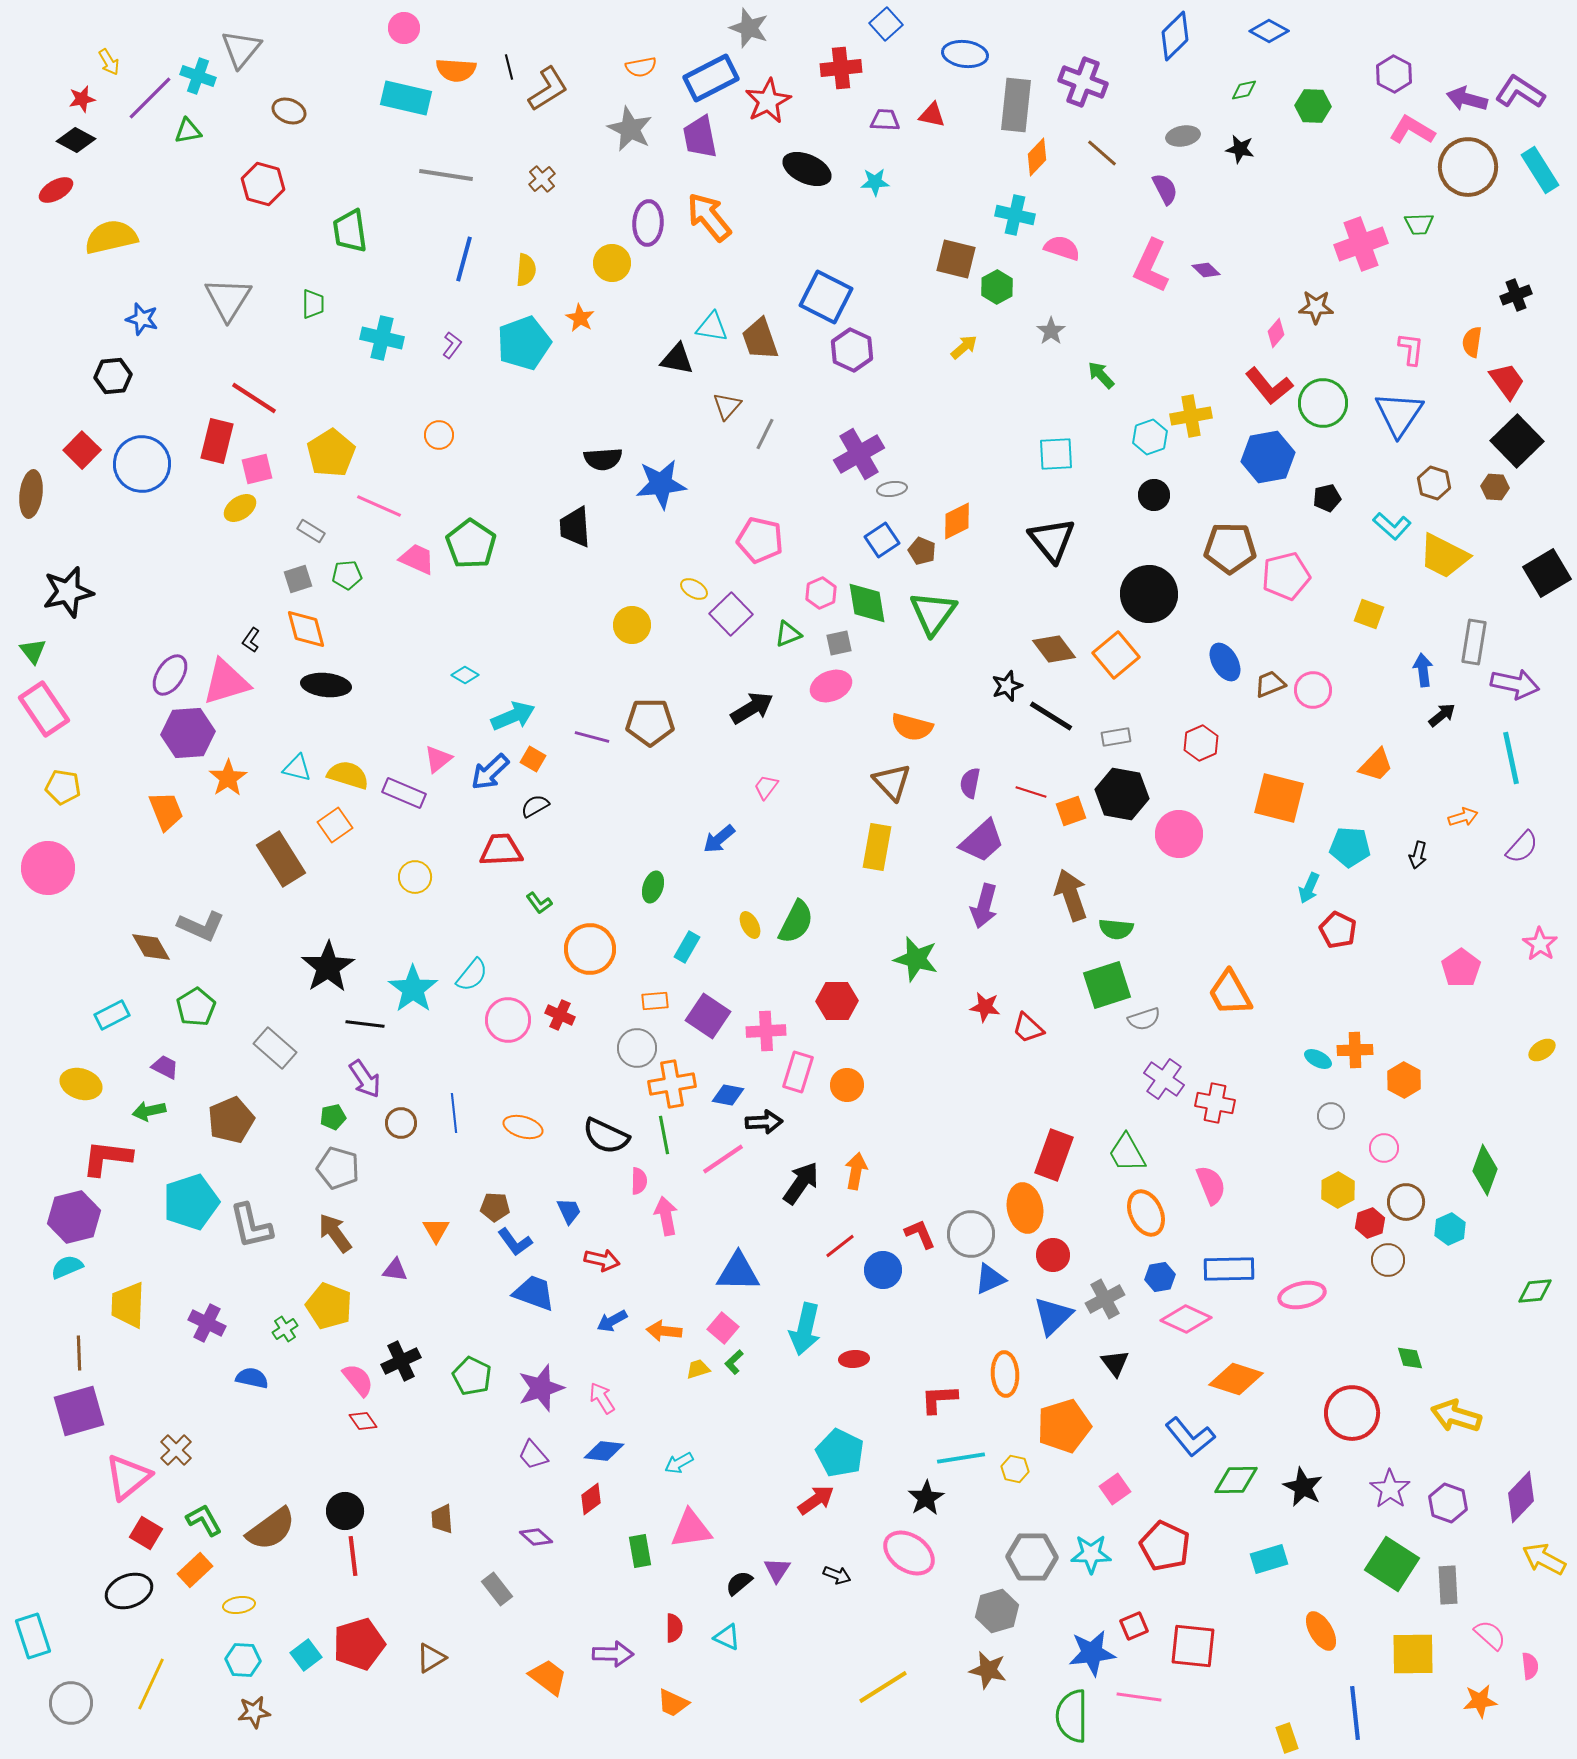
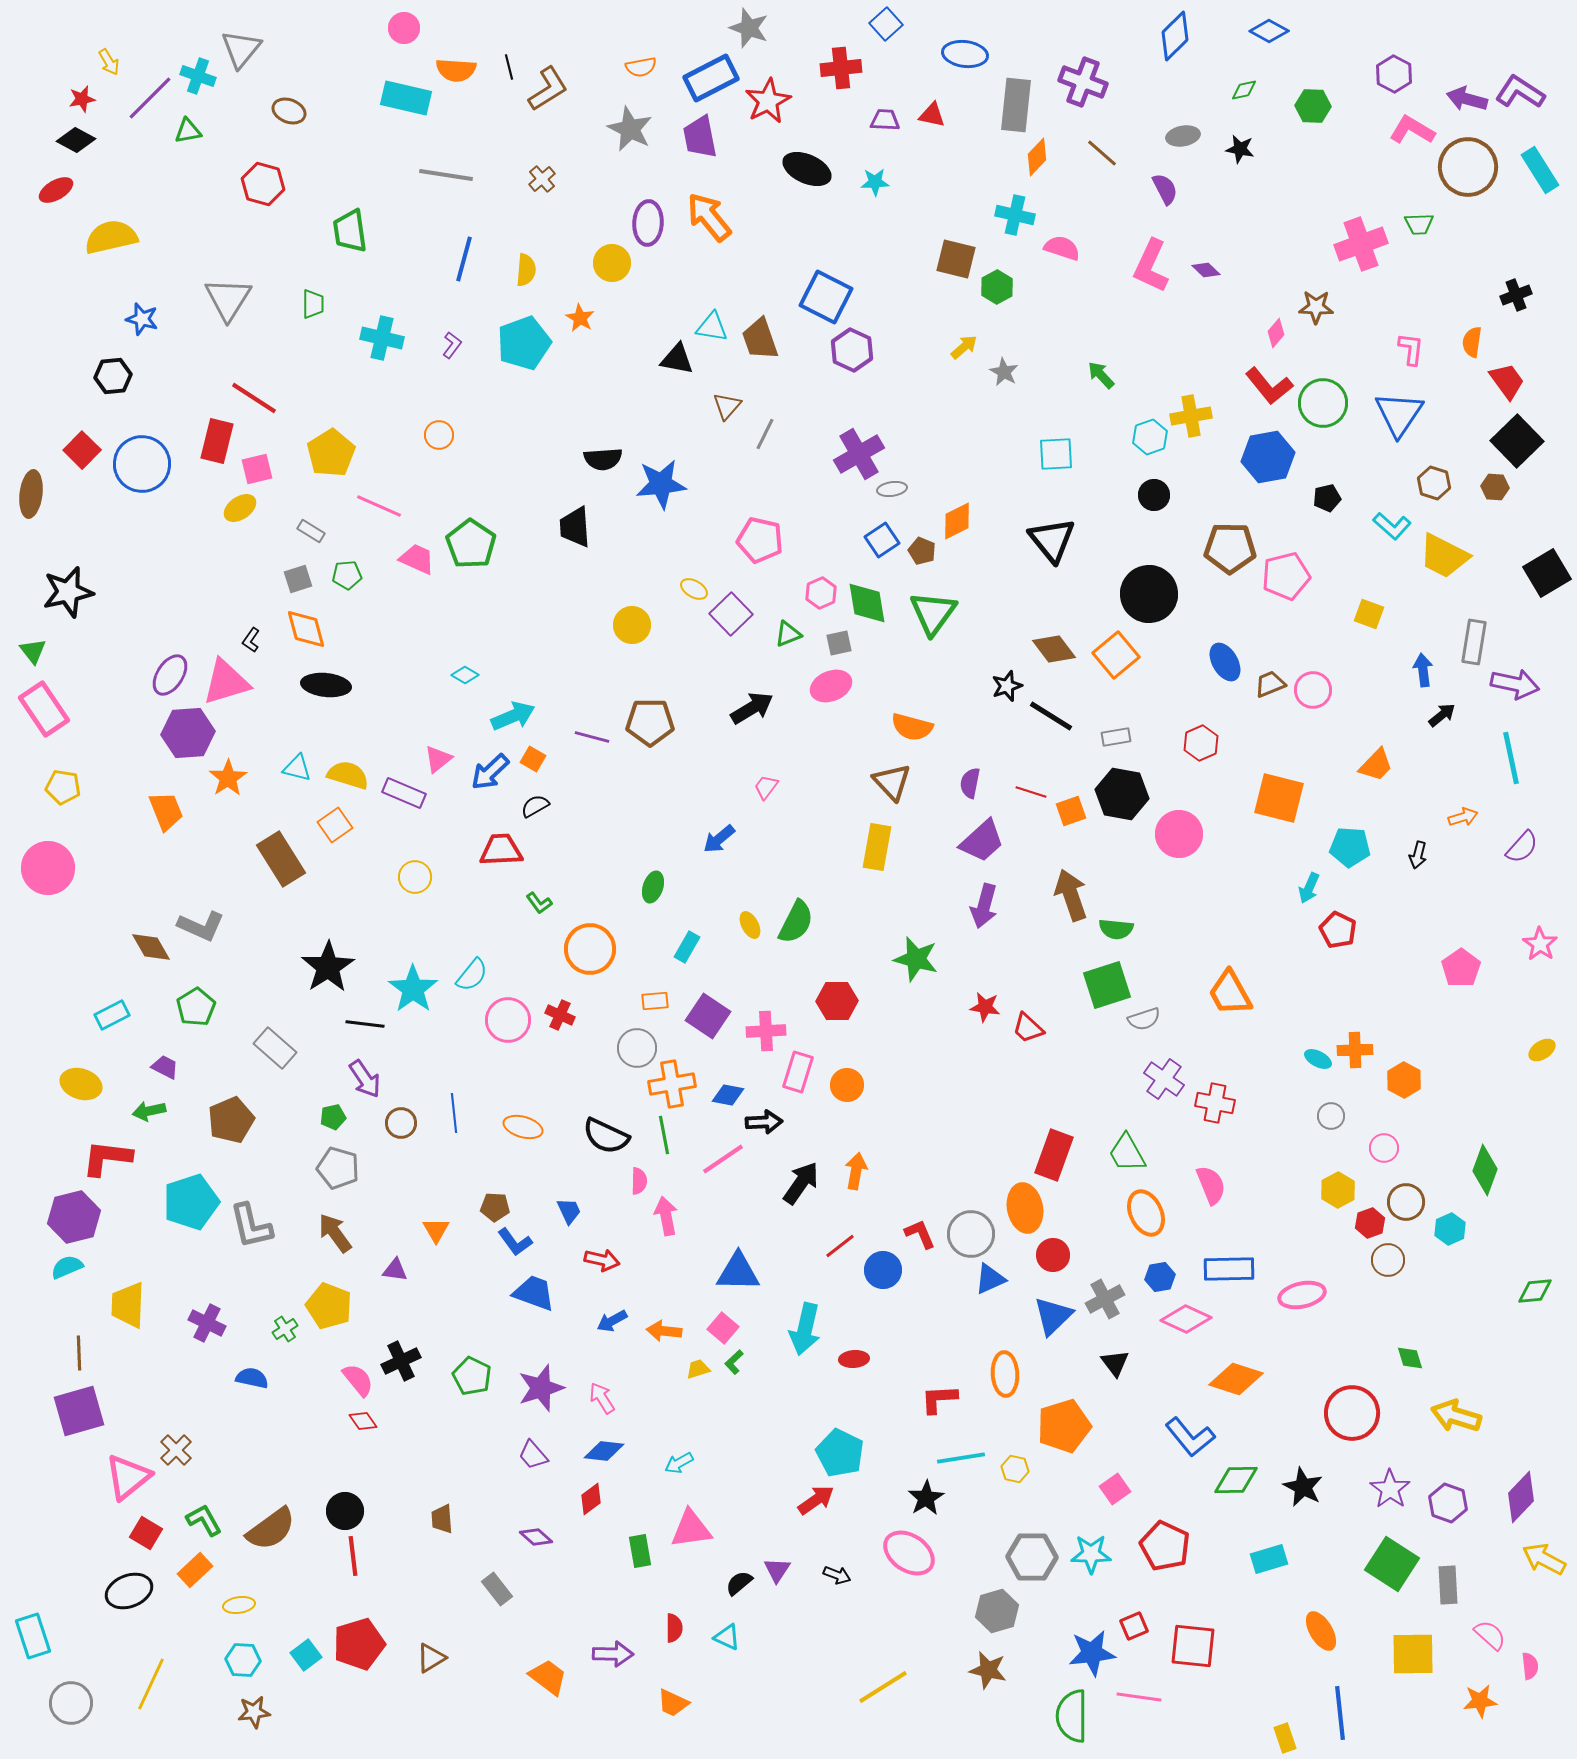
gray star at (1051, 331): moved 47 px left, 41 px down; rotated 8 degrees counterclockwise
blue line at (1355, 1713): moved 15 px left
yellow rectangle at (1287, 1738): moved 2 px left
